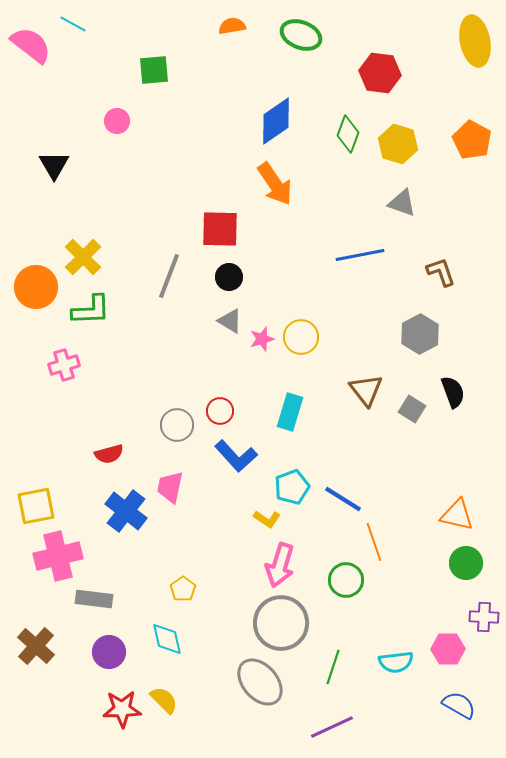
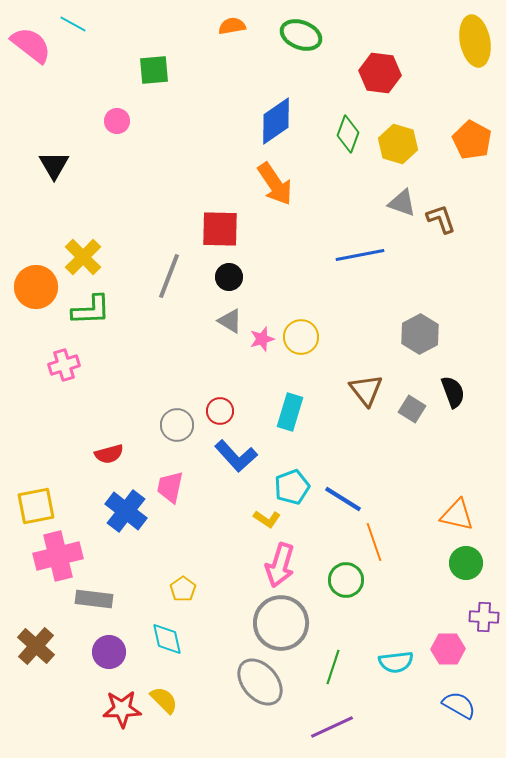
brown L-shape at (441, 272): moved 53 px up
